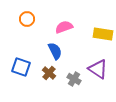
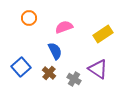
orange circle: moved 2 px right, 1 px up
yellow rectangle: rotated 42 degrees counterclockwise
blue square: rotated 30 degrees clockwise
